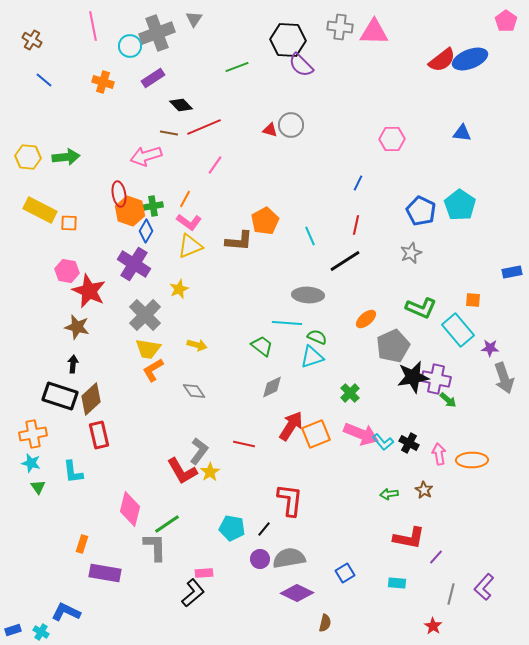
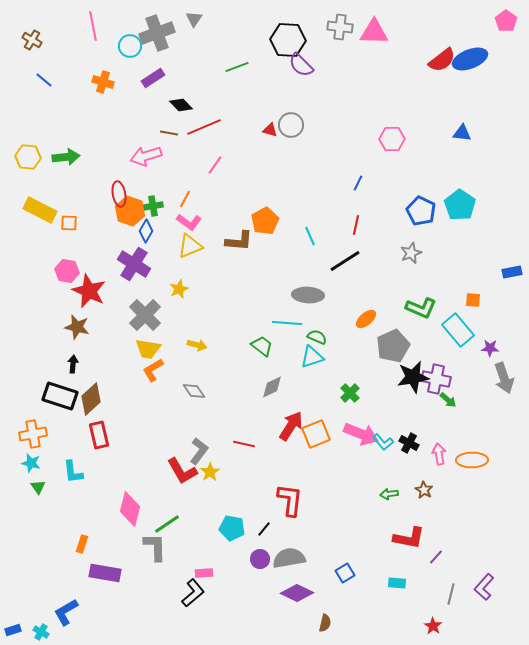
blue L-shape at (66, 612): rotated 56 degrees counterclockwise
